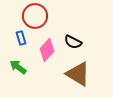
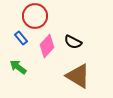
blue rectangle: rotated 24 degrees counterclockwise
pink diamond: moved 4 px up
brown triangle: moved 2 px down
